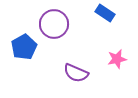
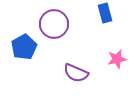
blue rectangle: rotated 42 degrees clockwise
